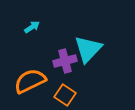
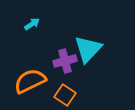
cyan arrow: moved 3 px up
